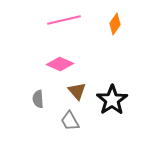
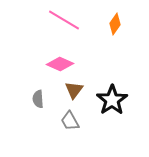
pink line: rotated 44 degrees clockwise
brown triangle: moved 3 px left, 1 px up; rotated 18 degrees clockwise
